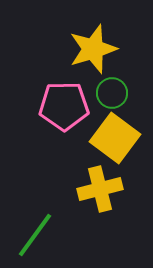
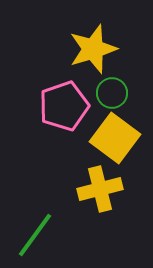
pink pentagon: rotated 18 degrees counterclockwise
